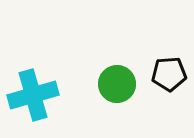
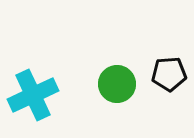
cyan cross: rotated 9 degrees counterclockwise
